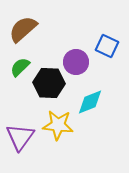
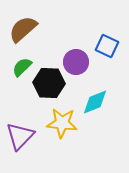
green semicircle: moved 2 px right
cyan diamond: moved 5 px right
yellow star: moved 4 px right, 2 px up
purple triangle: moved 1 px up; rotated 8 degrees clockwise
